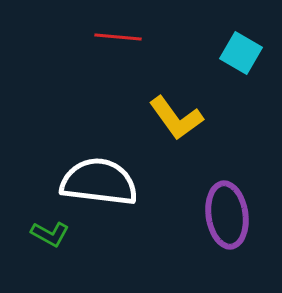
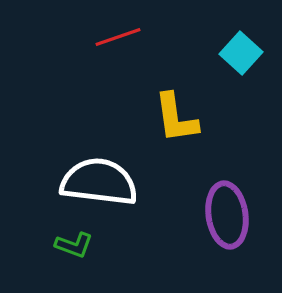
red line: rotated 24 degrees counterclockwise
cyan square: rotated 12 degrees clockwise
yellow L-shape: rotated 28 degrees clockwise
green L-shape: moved 24 px right, 11 px down; rotated 9 degrees counterclockwise
